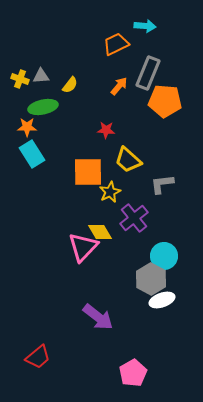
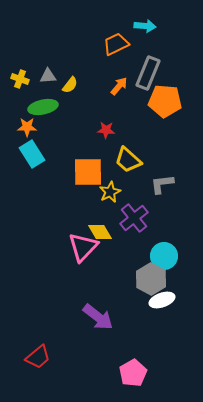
gray triangle: moved 7 px right
